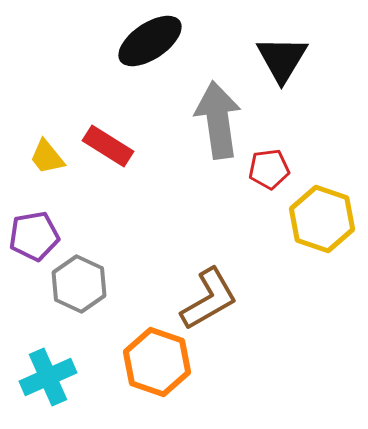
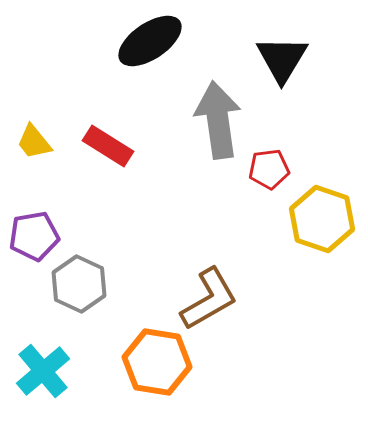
yellow trapezoid: moved 13 px left, 15 px up
orange hexagon: rotated 10 degrees counterclockwise
cyan cross: moved 5 px left, 6 px up; rotated 16 degrees counterclockwise
